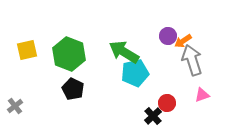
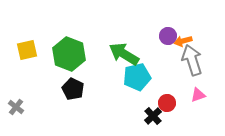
orange arrow: rotated 18 degrees clockwise
green arrow: moved 2 px down
cyan pentagon: moved 2 px right, 4 px down
pink triangle: moved 4 px left
gray cross: moved 1 px right, 1 px down; rotated 14 degrees counterclockwise
